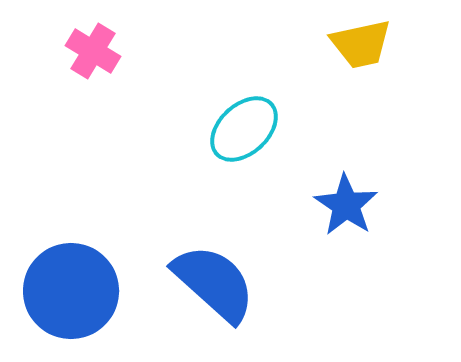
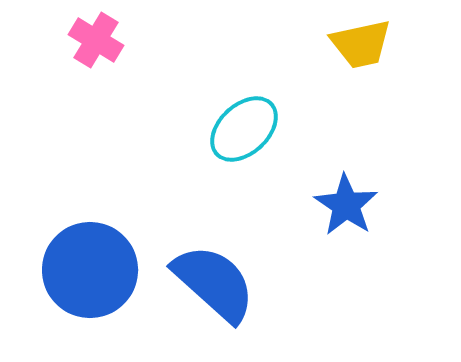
pink cross: moved 3 px right, 11 px up
blue circle: moved 19 px right, 21 px up
